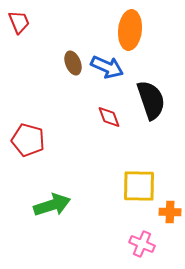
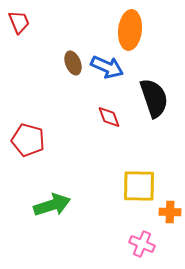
black semicircle: moved 3 px right, 2 px up
